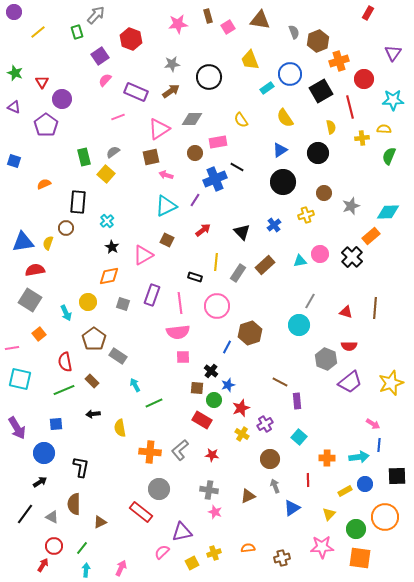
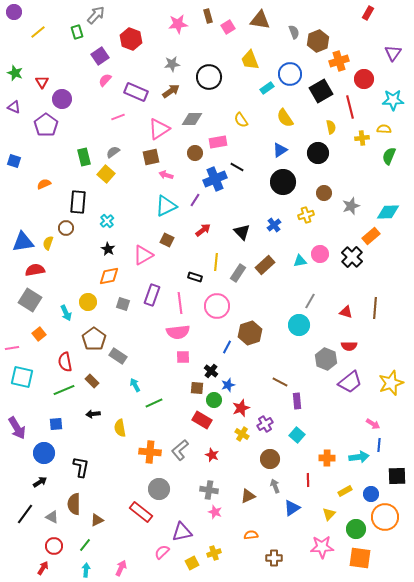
black star at (112, 247): moved 4 px left, 2 px down
cyan square at (20, 379): moved 2 px right, 2 px up
cyan square at (299, 437): moved 2 px left, 2 px up
red star at (212, 455): rotated 16 degrees clockwise
blue circle at (365, 484): moved 6 px right, 10 px down
brown triangle at (100, 522): moved 3 px left, 2 px up
green line at (82, 548): moved 3 px right, 3 px up
orange semicircle at (248, 548): moved 3 px right, 13 px up
brown cross at (282, 558): moved 8 px left; rotated 14 degrees clockwise
red arrow at (43, 565): moved 3 px down
